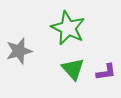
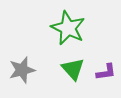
gray star: moved 3 px right, 19 px down
